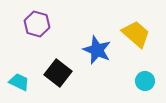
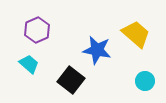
purple hexagon: moved 6 px down; rotated 20 degrees clockwise
blue star: rotated 12 degrees counterclockwise
black square: moved 13 px right, 7 px down
cyan trapezoid: moved 10 px right, 18 px up; rotated 15 degrees clockwise
